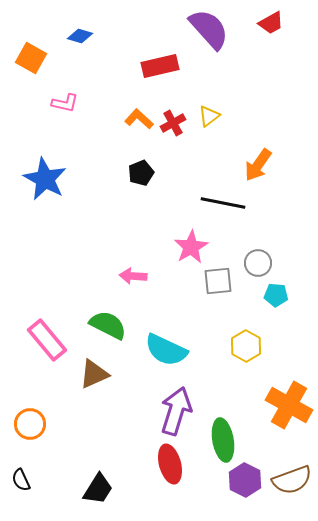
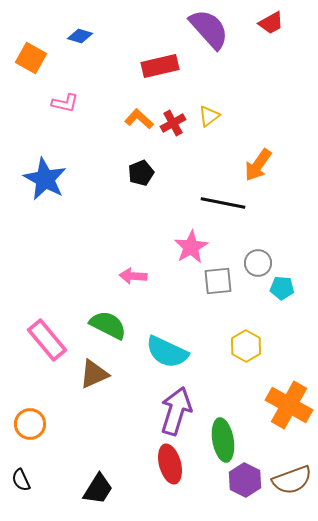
cyan pentagon: moved 6 px right, 7 px up
cyan semicircle: moved 1 px right, 2 px down
